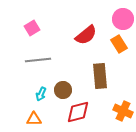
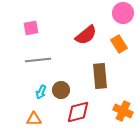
pink circle: moved 6 px up
pink square: moved 1 px left; rotated 21 degrees clockwise
brown circle: moved 2 px left
cyan arrow: moved 2 px up
